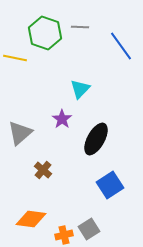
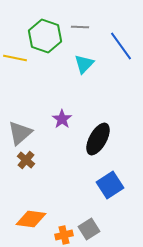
green hexagon: moved 3 px down
cyan triangle: moved 4 px right, 25 px up
black ellipse: moved 2 px right
brown cross: moved 17 px left, 10 px up
